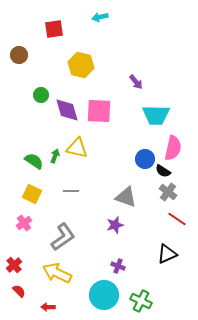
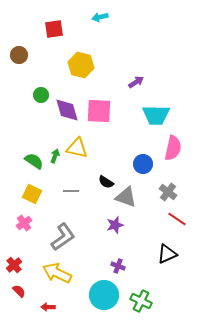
purple arrow: rotated 84 degrees counterclockwise
blue circle: moved 2 px left, 5 px down
black semicircle: moved 57 px left, 11 px down
